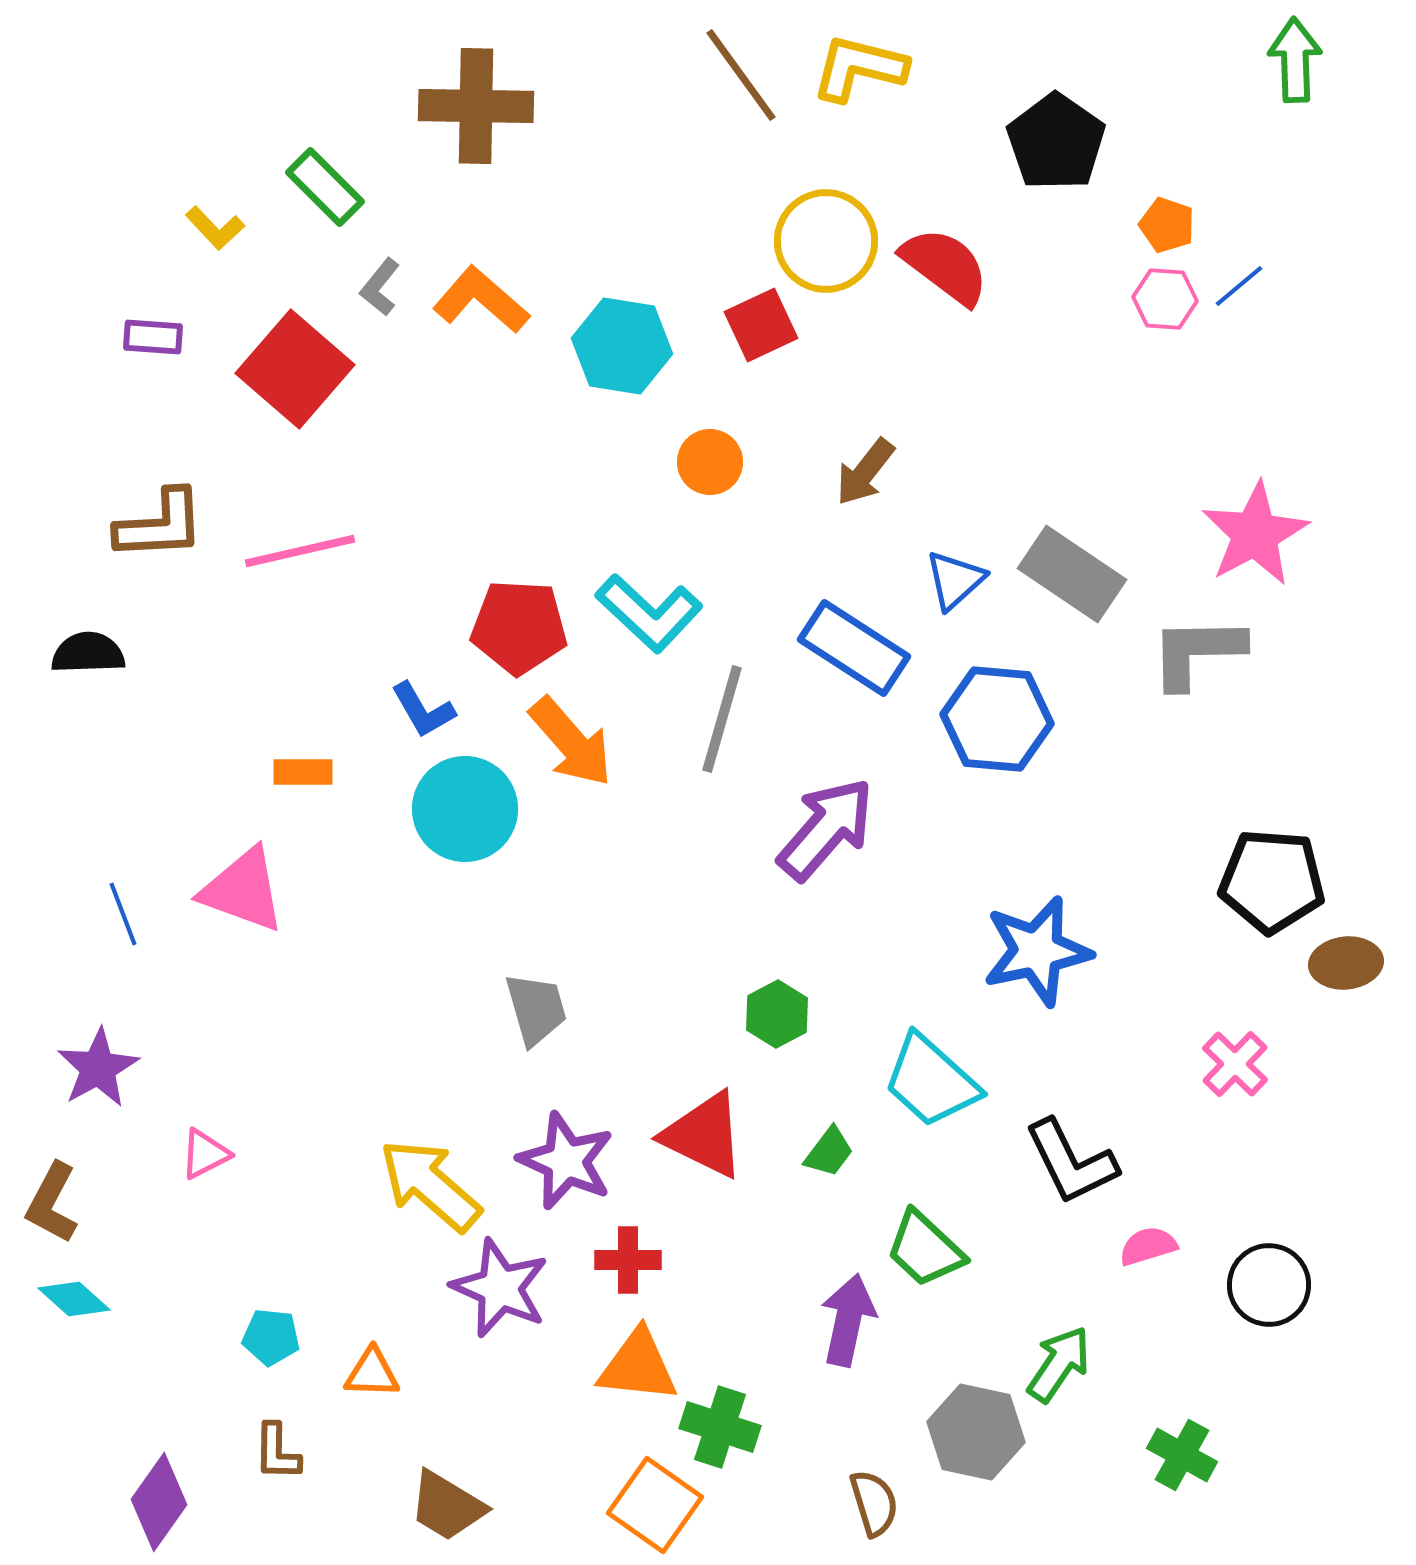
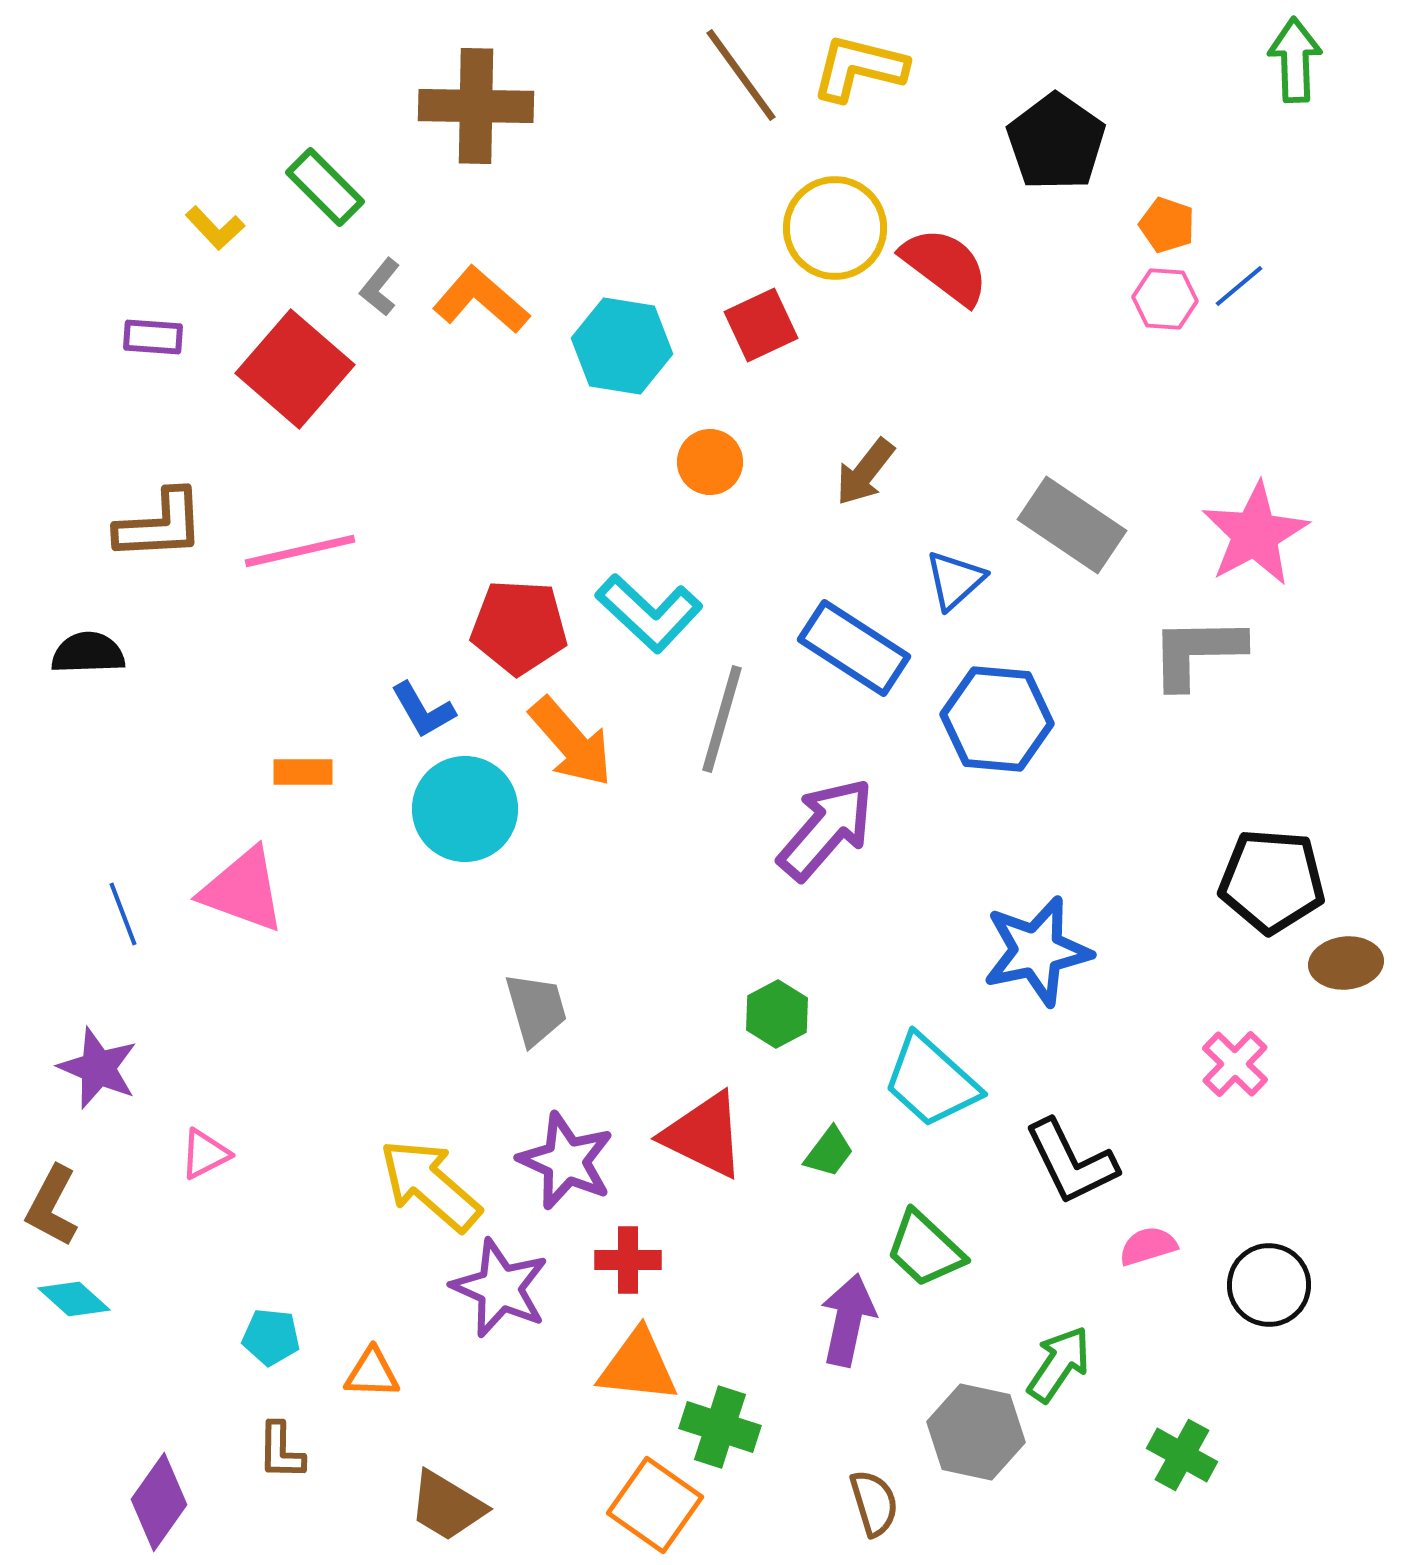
yellow circle at (826, 241): moved 9 px right, 13 px up
gray rectangle at (1072, 574): moved 49 px up
purple star at (98, 1068): rotated 20 degrees counterclockwise
brown L-shape at (52, 1203): moved 3 px down
brown L-shape at (277, 1452): moved 4 px right, 1 px up
